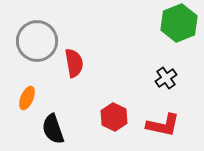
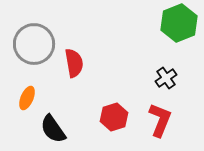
gray circle: moved 3 px left, 3 px down
red hexagon: rotated 16 degrees clockwise
red L-shape: moved 3 px left, 5 px up; rotated 80 degrees counterclockwise
black semicircle: rotated 16 degrees counterclockwise
